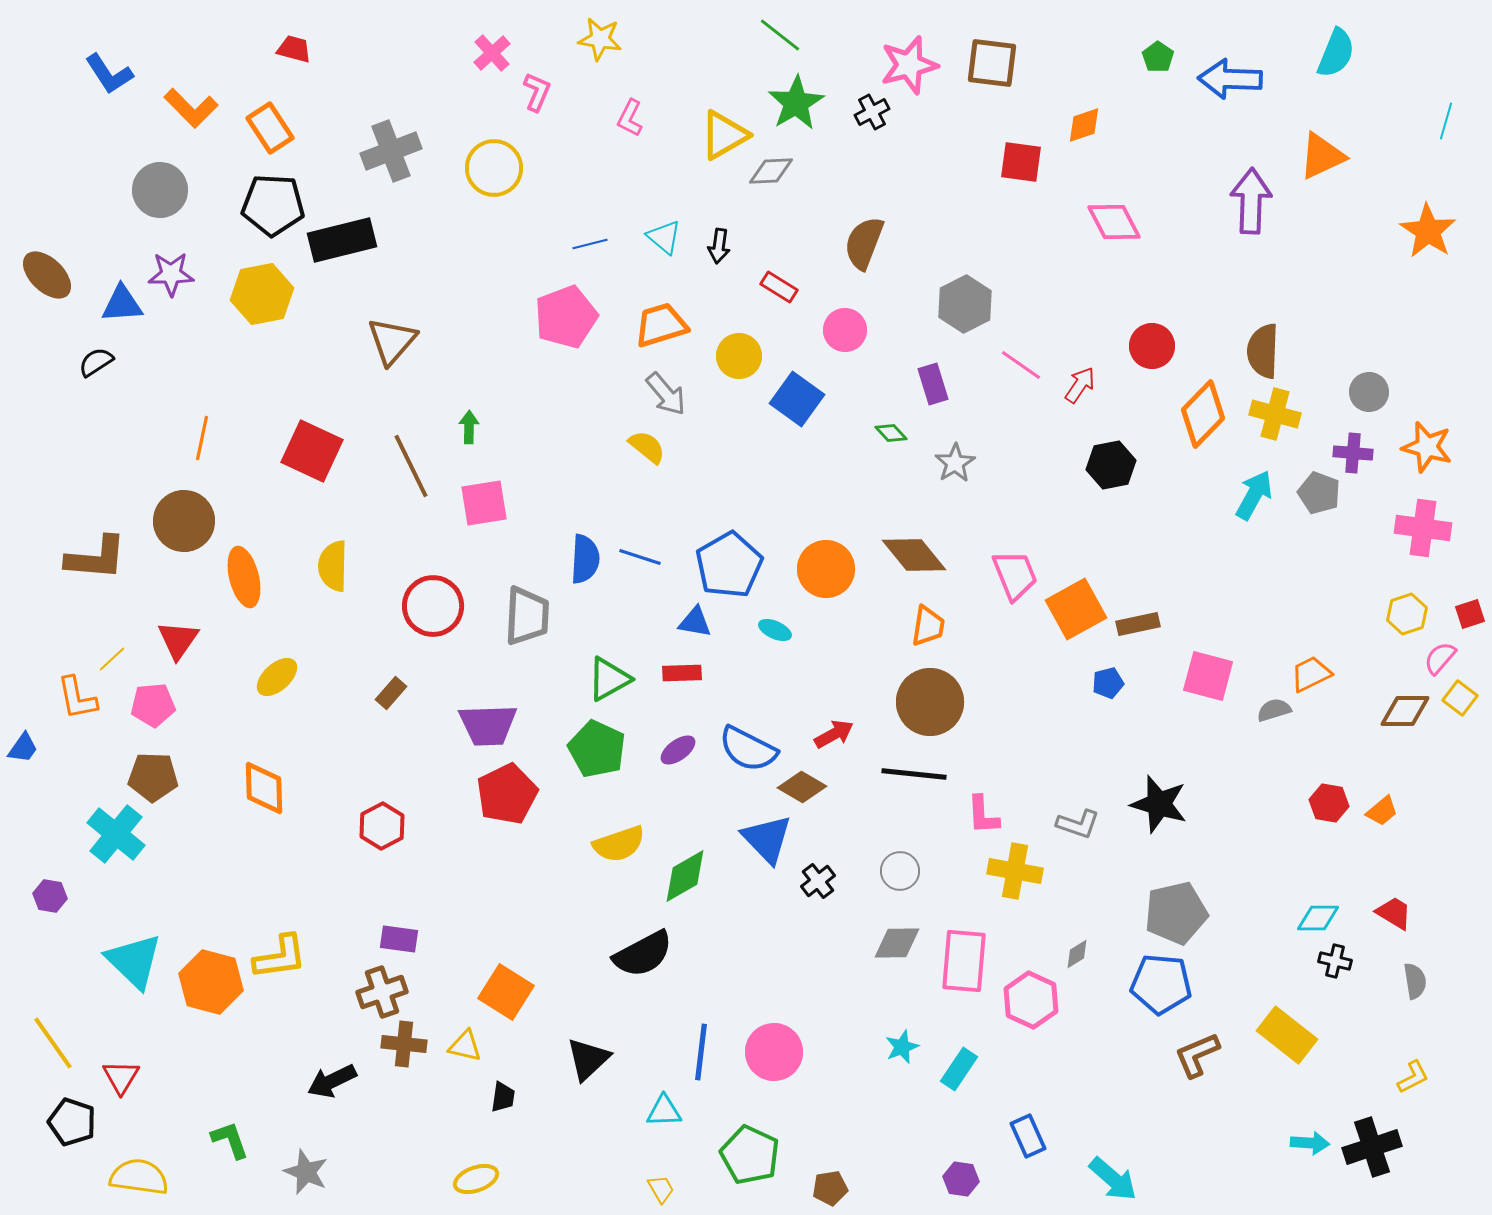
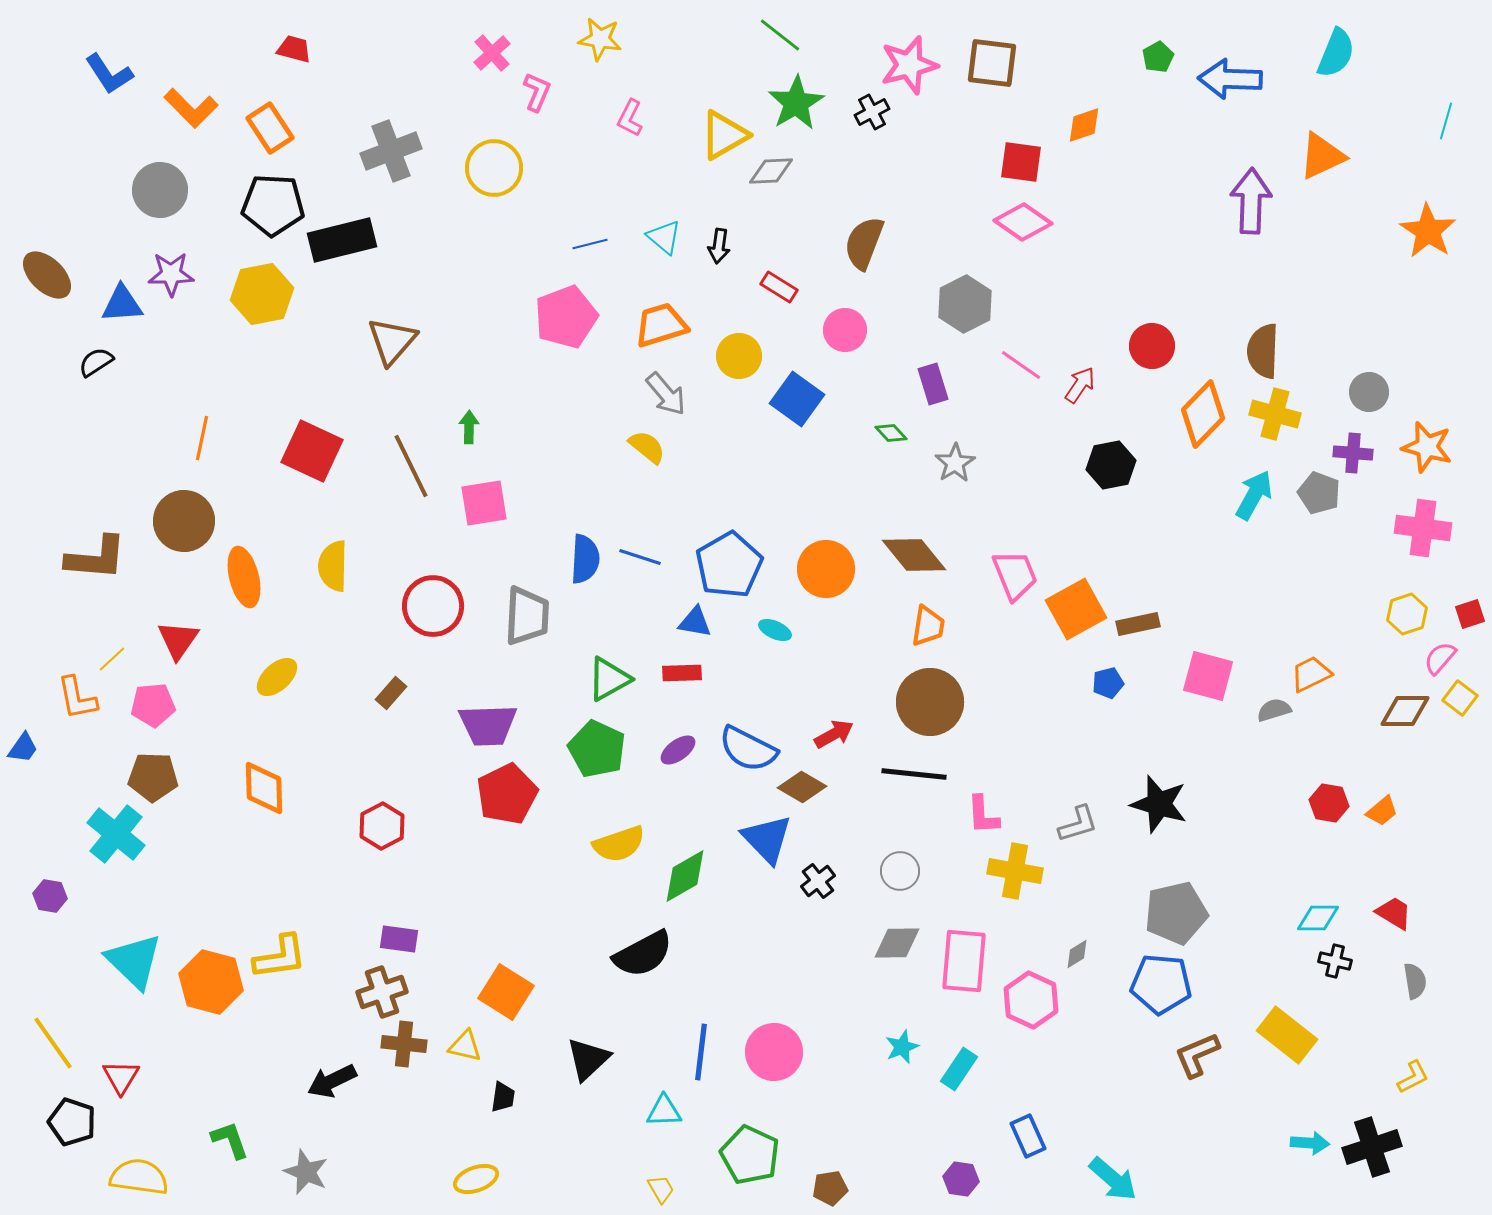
green pentagon at (1158, 57): rotated 8 degrees clockwise
pink diamond at (1114, 222): moved 91 px left; rotated 28 degrees counterclockwise
gray L-shape at (1078, 824): rotated 36 degrees counterclockwise
